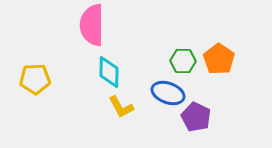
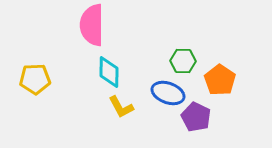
orange pentagon: moved 1 px right, 21 px down
